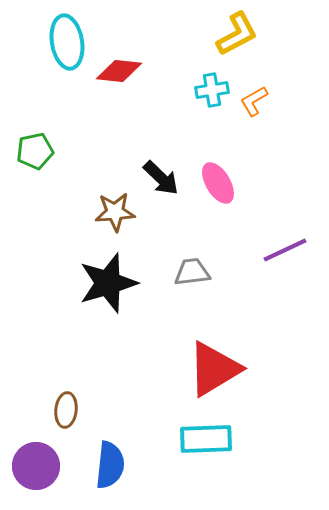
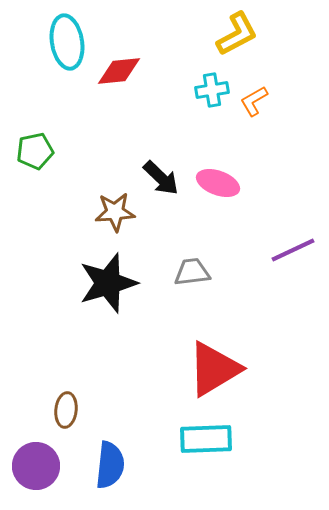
red diamond: rotated 12 degrees counterclockwise
pink ellipse: rotated 39 degrees counterclockwise
purple line: moved 8 px right
